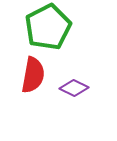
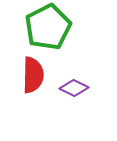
red semicircle: rotated 9 degrees counterclockwise
